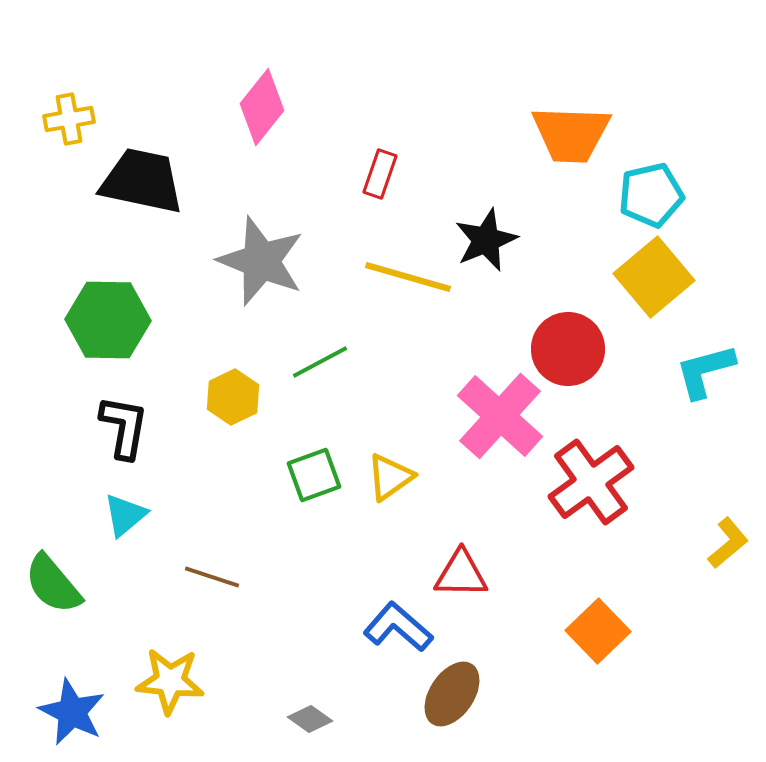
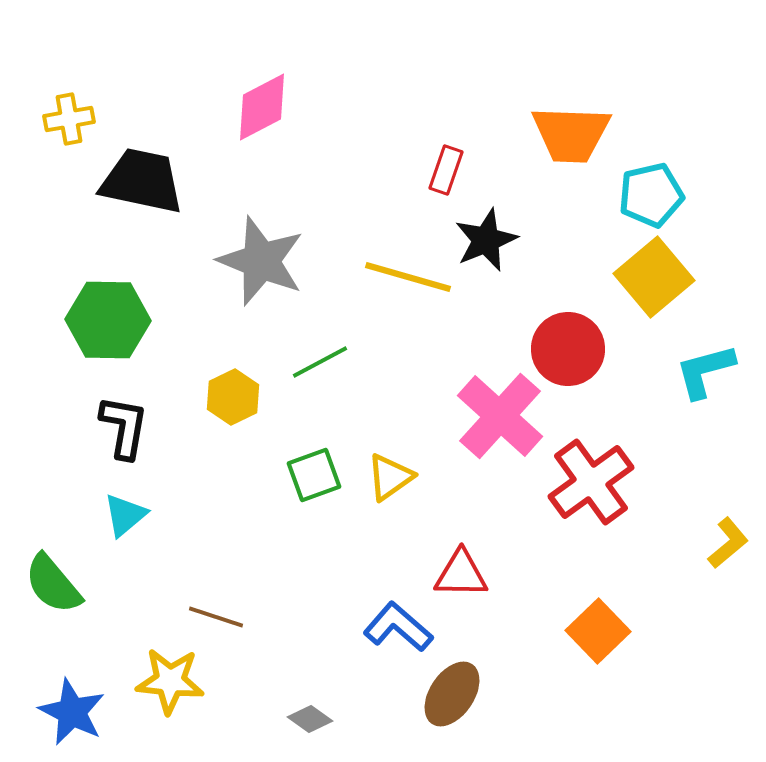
pink diamond: rotated 24 degrees clockwise
red rectangle: moved 66 px right, 4 px up
brown line: moved 4 px right, 40 px down
